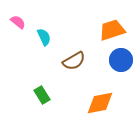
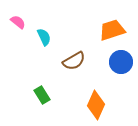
blue circle: moved 2 px down
orange diamond: moved 4 px left, 2 px down; rotated 56 degrees counterclockwise
